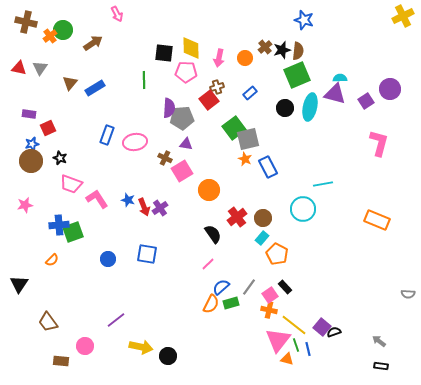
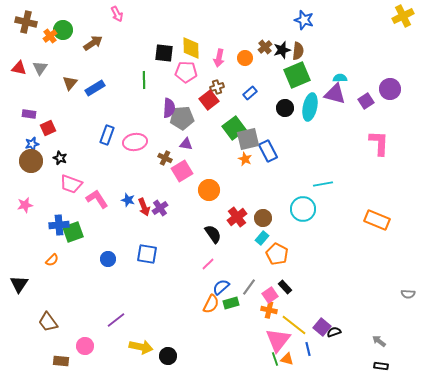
pink L-shape at (379, 143): rotated 12 degrees counterclockwise
blue rectangle at (268, 167): moved 16 px up
green line at (296, 345): moved 21 px left, 14 px down
